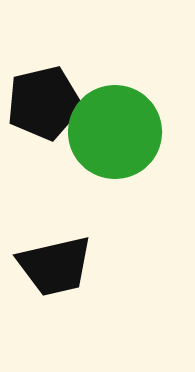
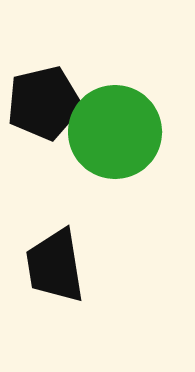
black trapezoid: rotated 94 degrees clockwise
